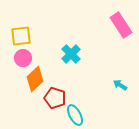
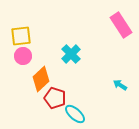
pink circle: moved 2 px up
orange diamond: moved 6 px right
cyan ellipse: moved 1 px up; rotated 20 degrees counterclockwise
